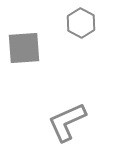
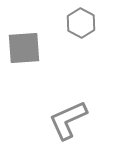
gray L-shape: moved 1 px right, 2 px up
